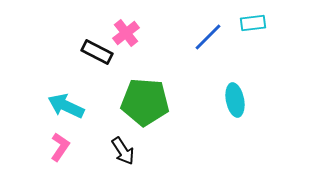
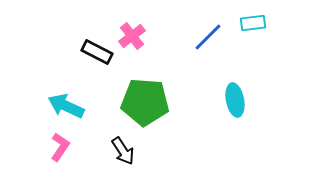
pink cross: moved 6 px right, 3 px down
